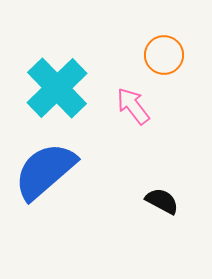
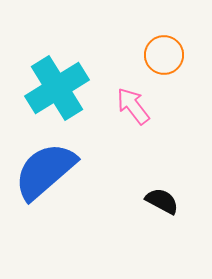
cyan cross: rotated 12 degrees clockwise
